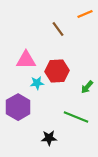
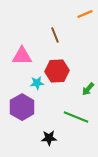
brown line: moved 3 px left, 6 px down; rotated 14 degrees clockwise
pink triangle: moved 4 px left, 4 px up
green arrow: moved 1 px right, 2 px down
purple hexagon: moved 4 px right
